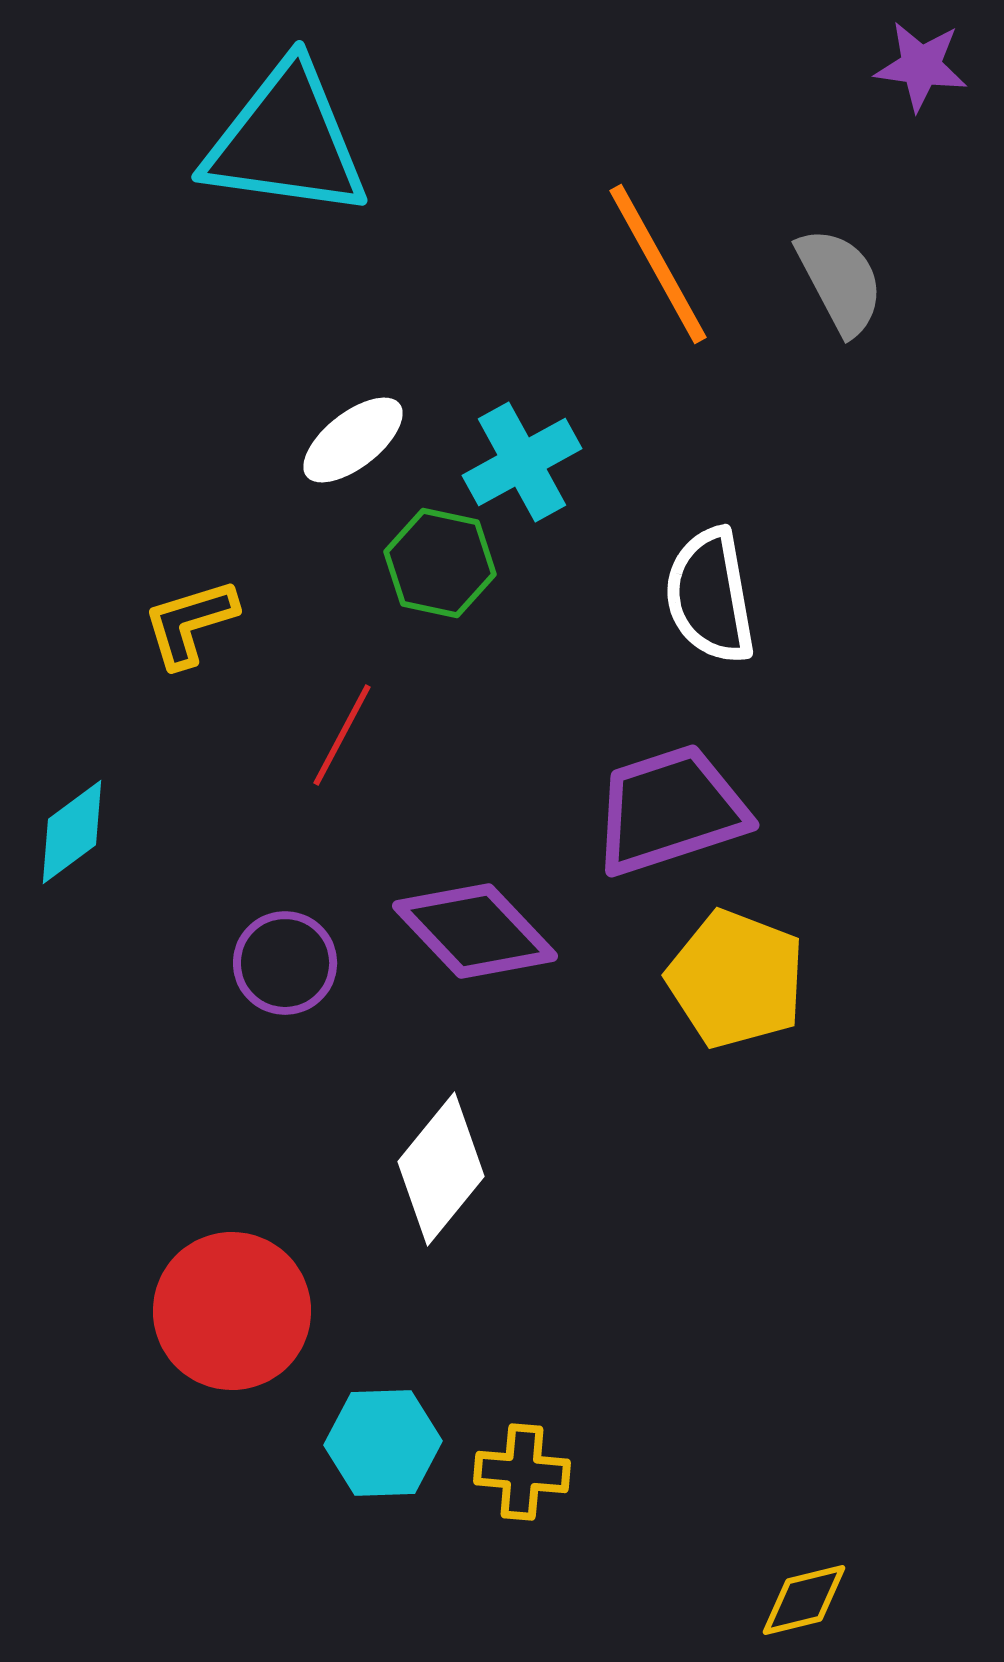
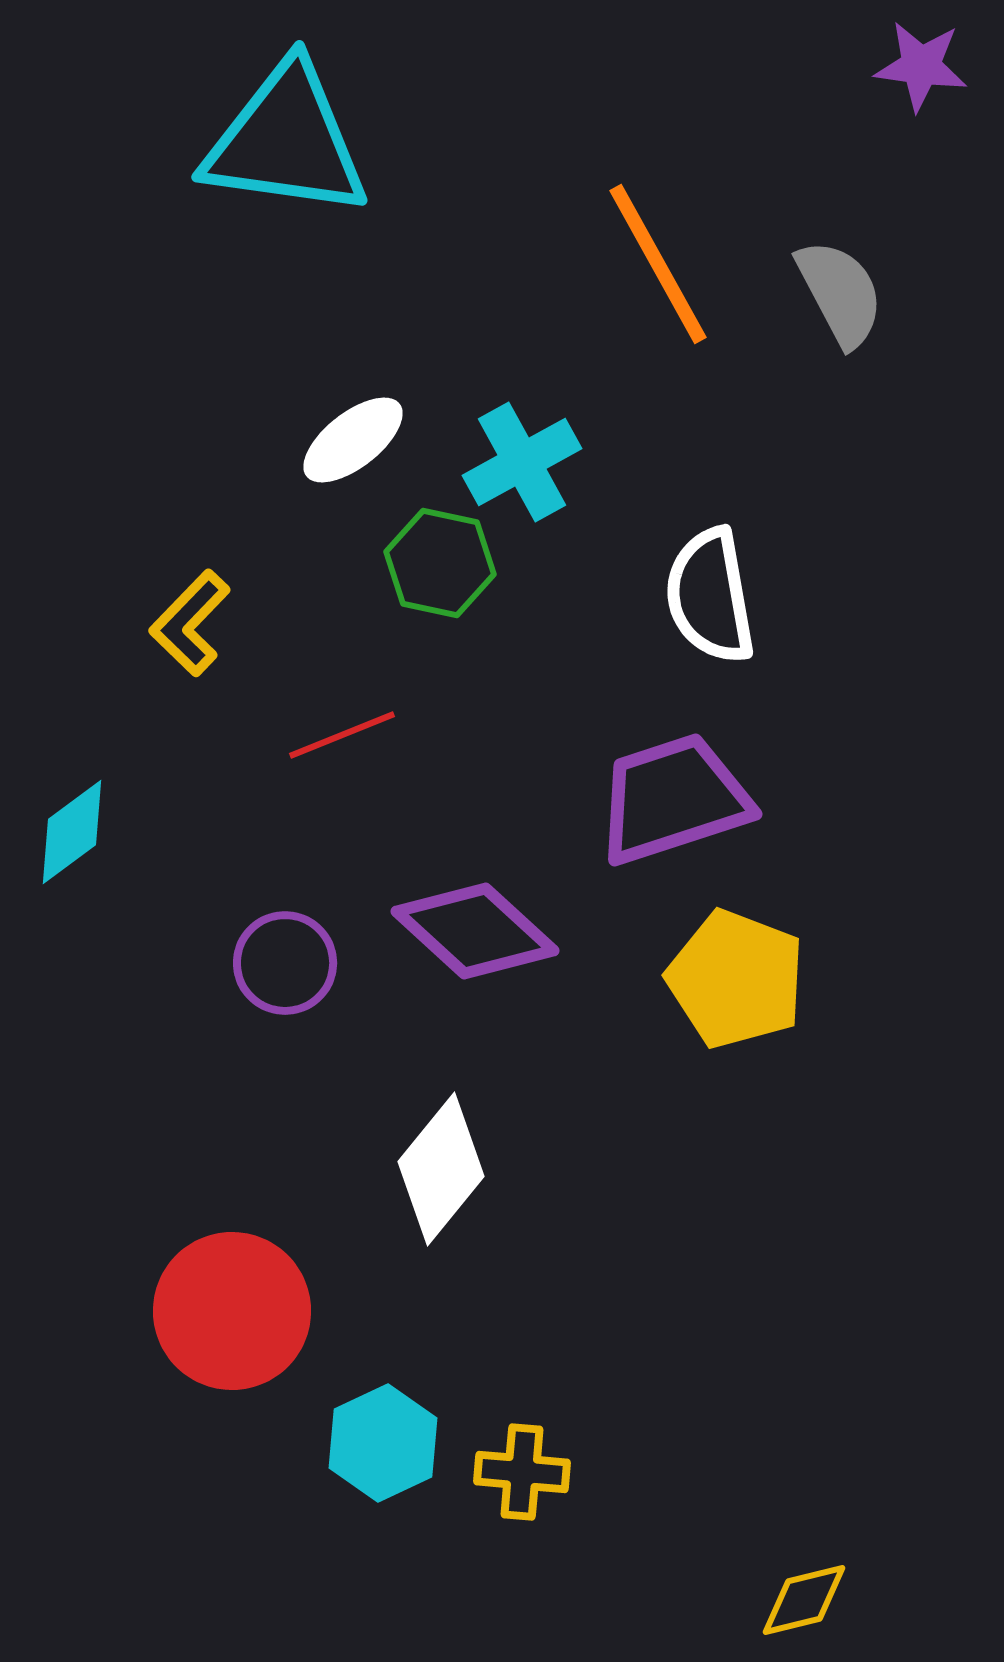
gray semicircle: moved 12 px down
yellow L-shape: rotated 29 degrees counterclockwise
red line: rotated 40 degrees clockwise
purple trapezoid: moved 3 px right, 11 px up
purple diamond: rotated 4 degrees counterclockwise
cyan hexagon: rotated 23 degrees counterclockwise
